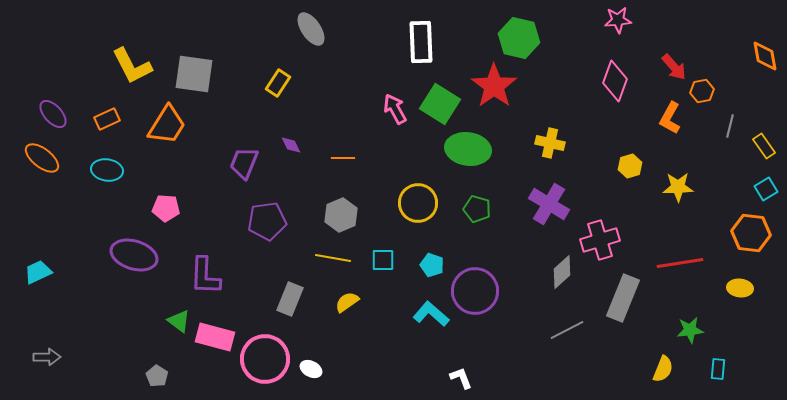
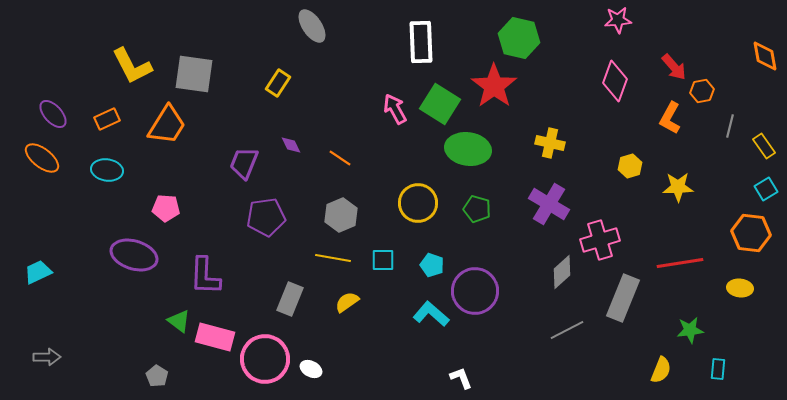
gray ellipse at (311, 29): moved 1 px right, 3 px up
orange line at (343, 158): moved 3 px left; rotated 35 degrees clockwise
purple pentagon at (267, 221): moved 1 px left, 4 px up
yellow semicircle at (663, 369): moved 2 px left, 1 px down
